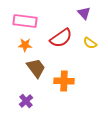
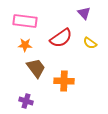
purple cross: rotated 32 degrees counterclockwise
